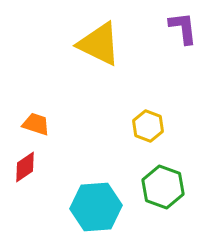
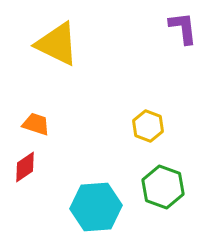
yellow triangle: moved 42 px left
